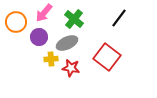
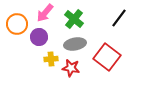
pink arrow: moved 1 px right
orange circle: moved 1 px right, 2 px down
gray ellipse: moved 8 px right, 1 px down; rotated 15 degrees clockwise
